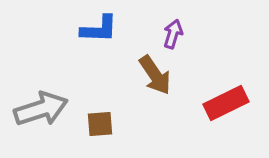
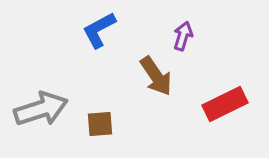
blue L-shape: moved 1 px down; rotated 150 degrees clockwise
purple arrow: moved 10 px right, 2 px down
brown arrow: moved 1 px right, 1 px down
red rectangle: moved 1 px left, 1 px down
